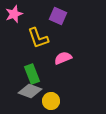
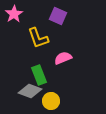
pink star: rotated 12 degrees counterclockwise
green rectangle: moved 7 px right, 1 px down
